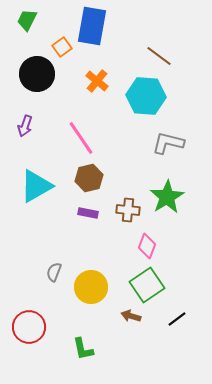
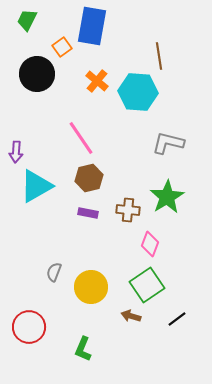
brown line: rotated 44 degrees clockwise
cyan hexagon: moved 8 px left, 4 px up
purple arrow: moved 9 px left, 26 px down; rotated 15 degrees counterclockwise
pink diamond: moved 3 px right, 2 px up
green L-shape: rotated 35 degrees clockwise
